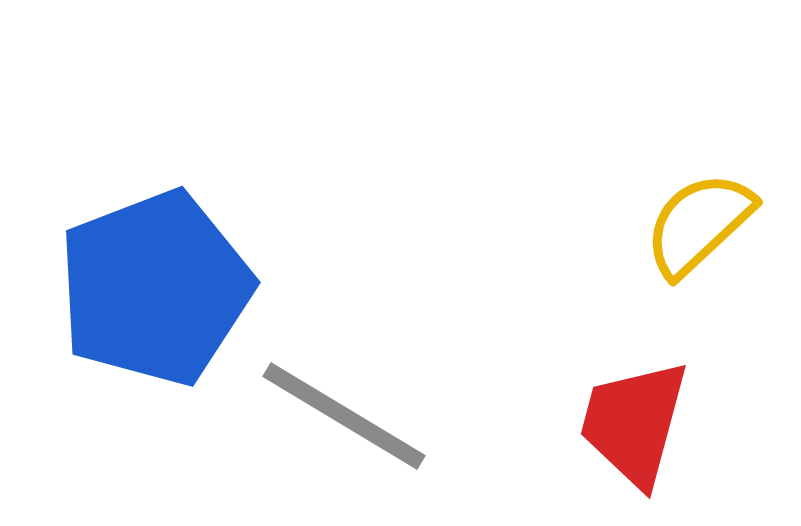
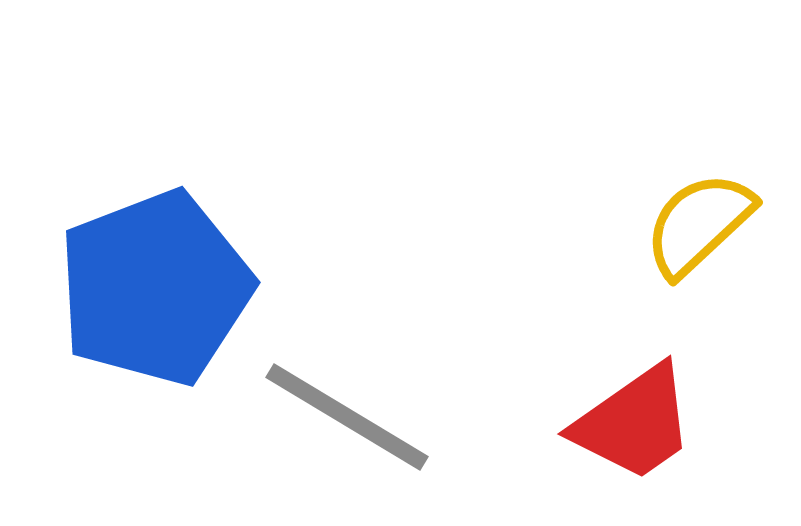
gray line: moved 3 px right, 1 px down
red trapezoid: rotated 140 degrees counterclockwise
